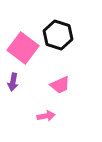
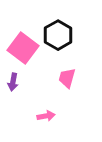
black hexagon: rotated 12 degrees clockwise
pink trapezoid: moved 7 px right, 7 px up; rotated 130 degrees clockwise
